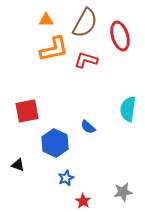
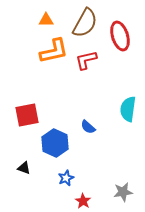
orange L-shape: moved 2 px down
red L-shape: rotated 30 degrees counterclockwise
red square: moved 4 px down
black triangle: moved 6 px right, 3 px down
